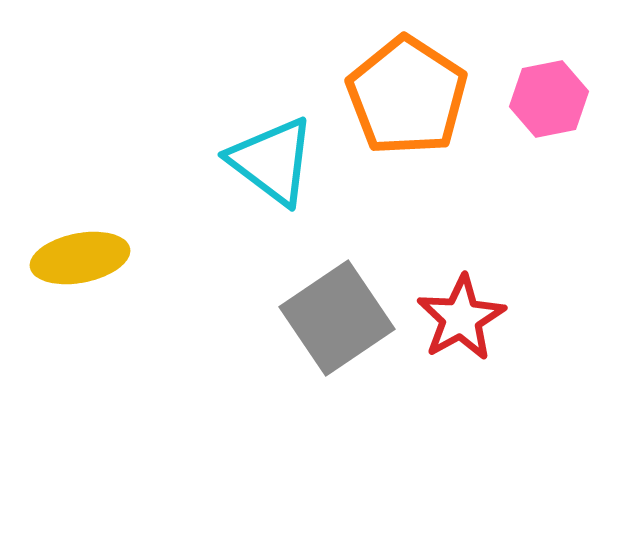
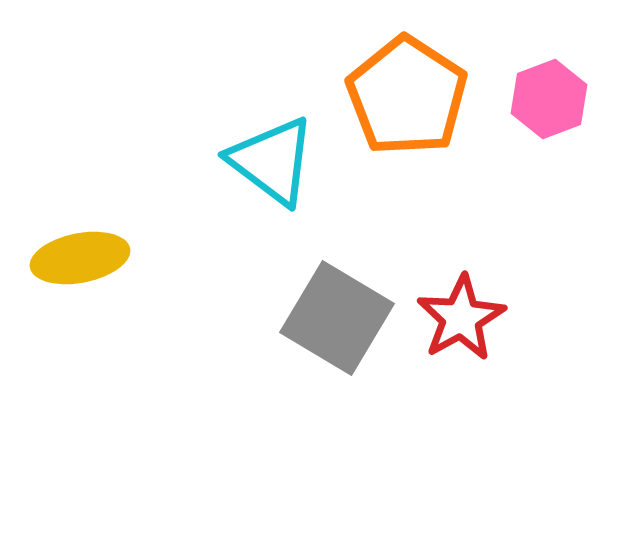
pink hexagon: rotated 10 degrees counterclockwise
gray square: rotated 25 degrees counterclockwise
